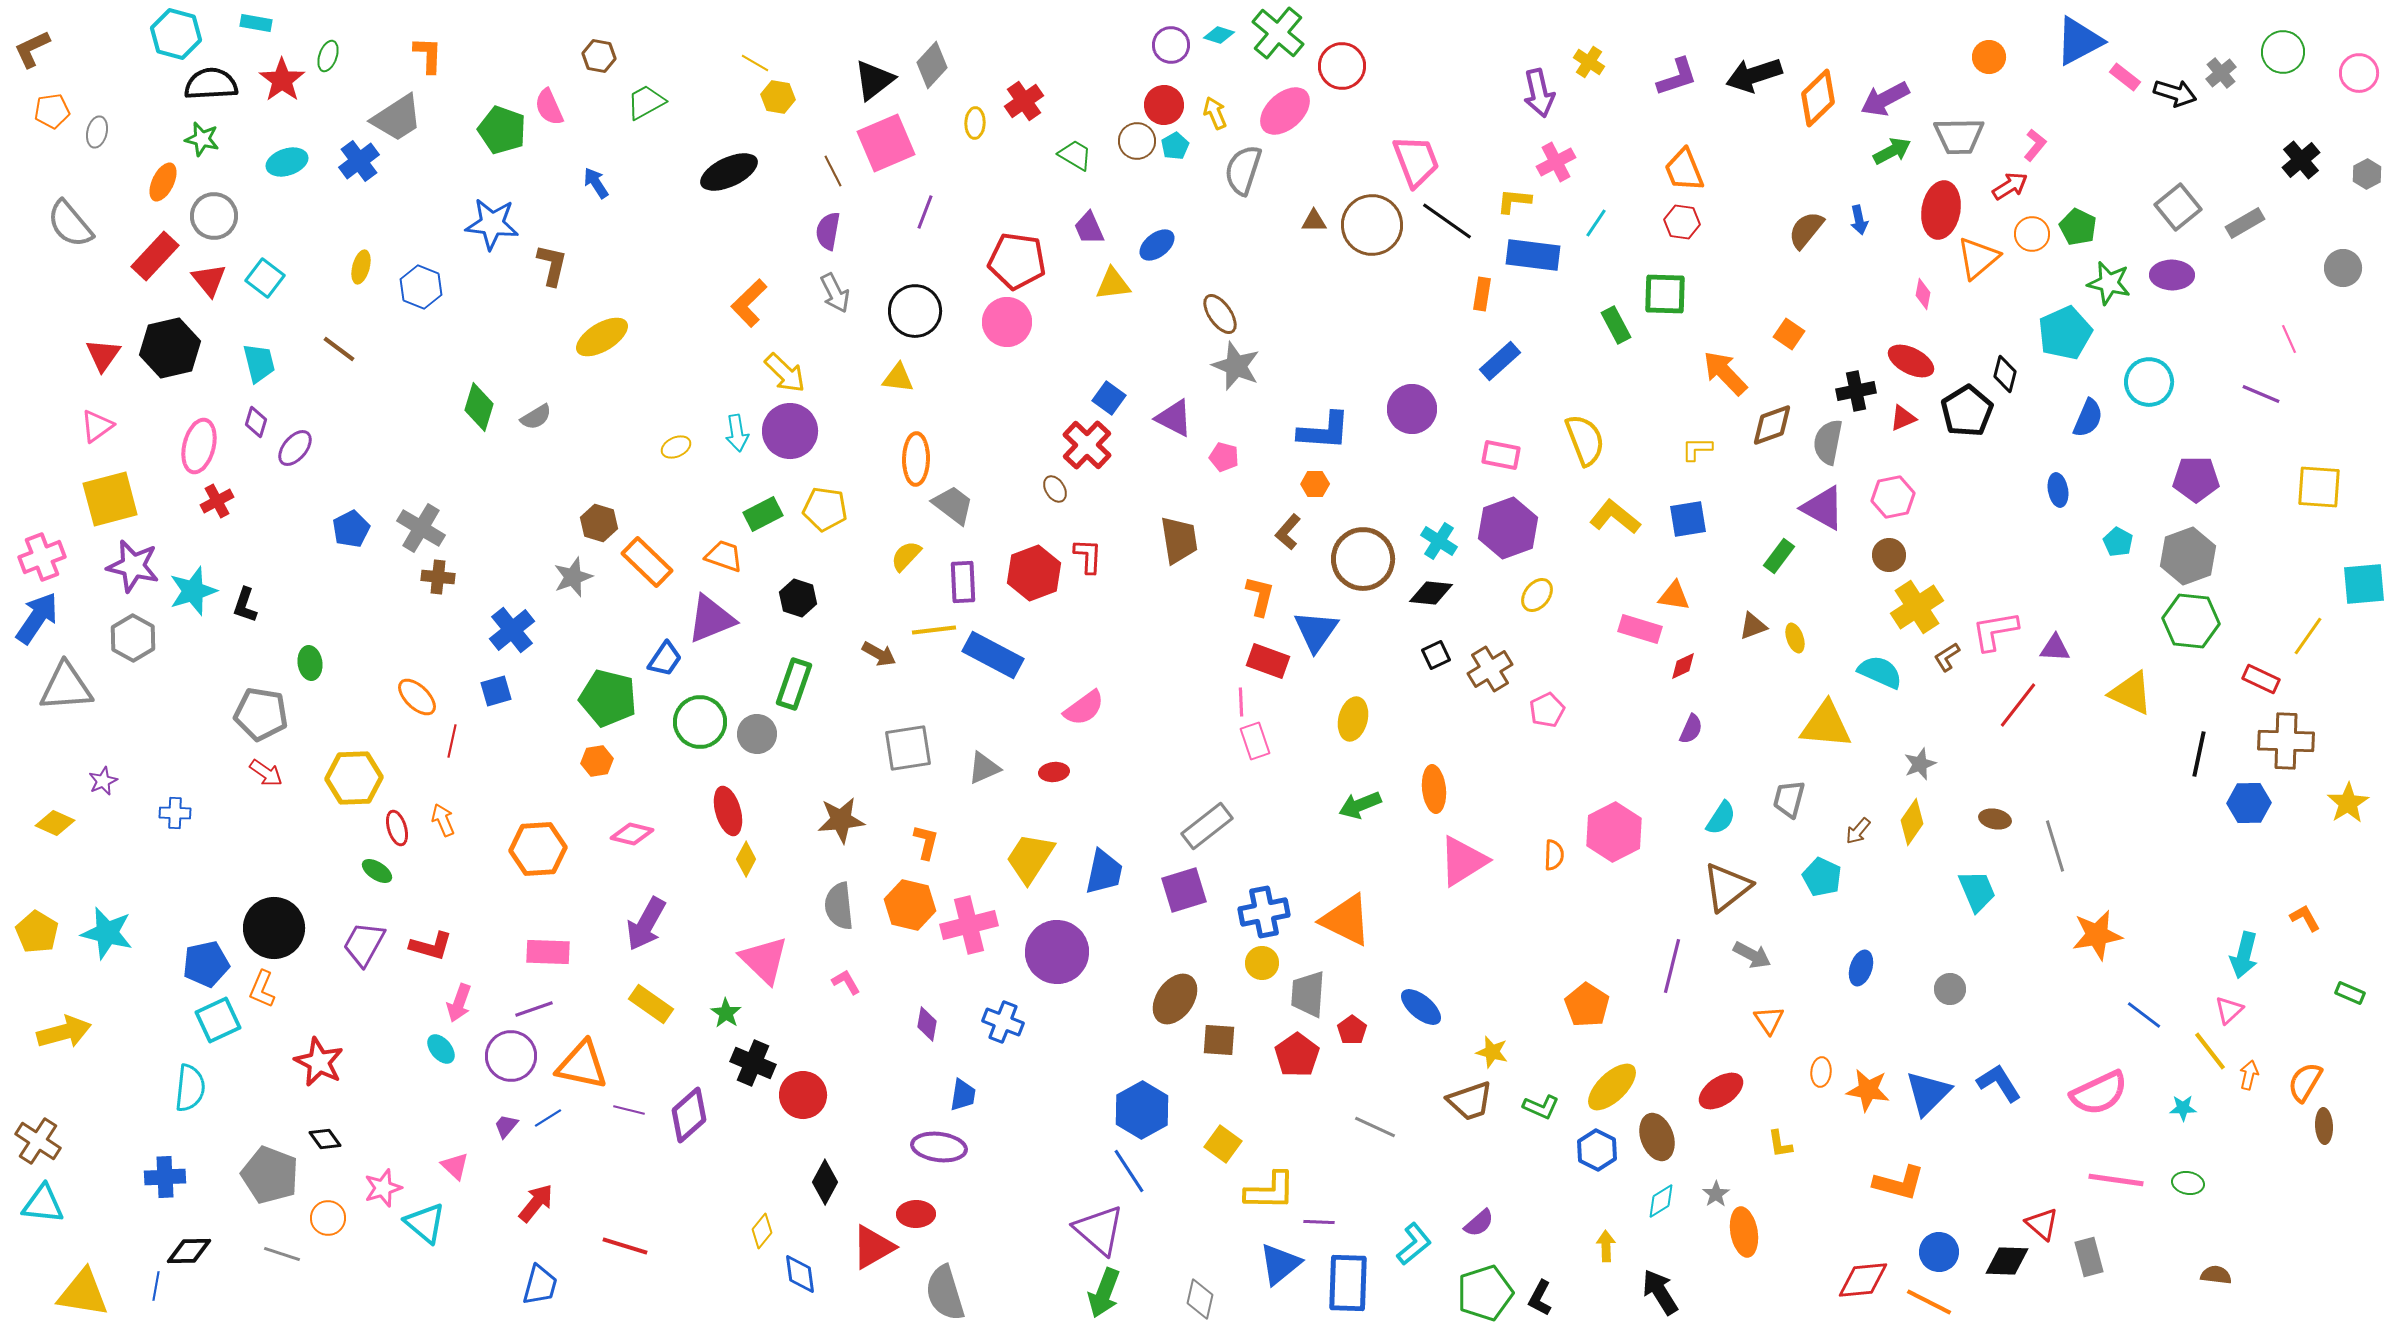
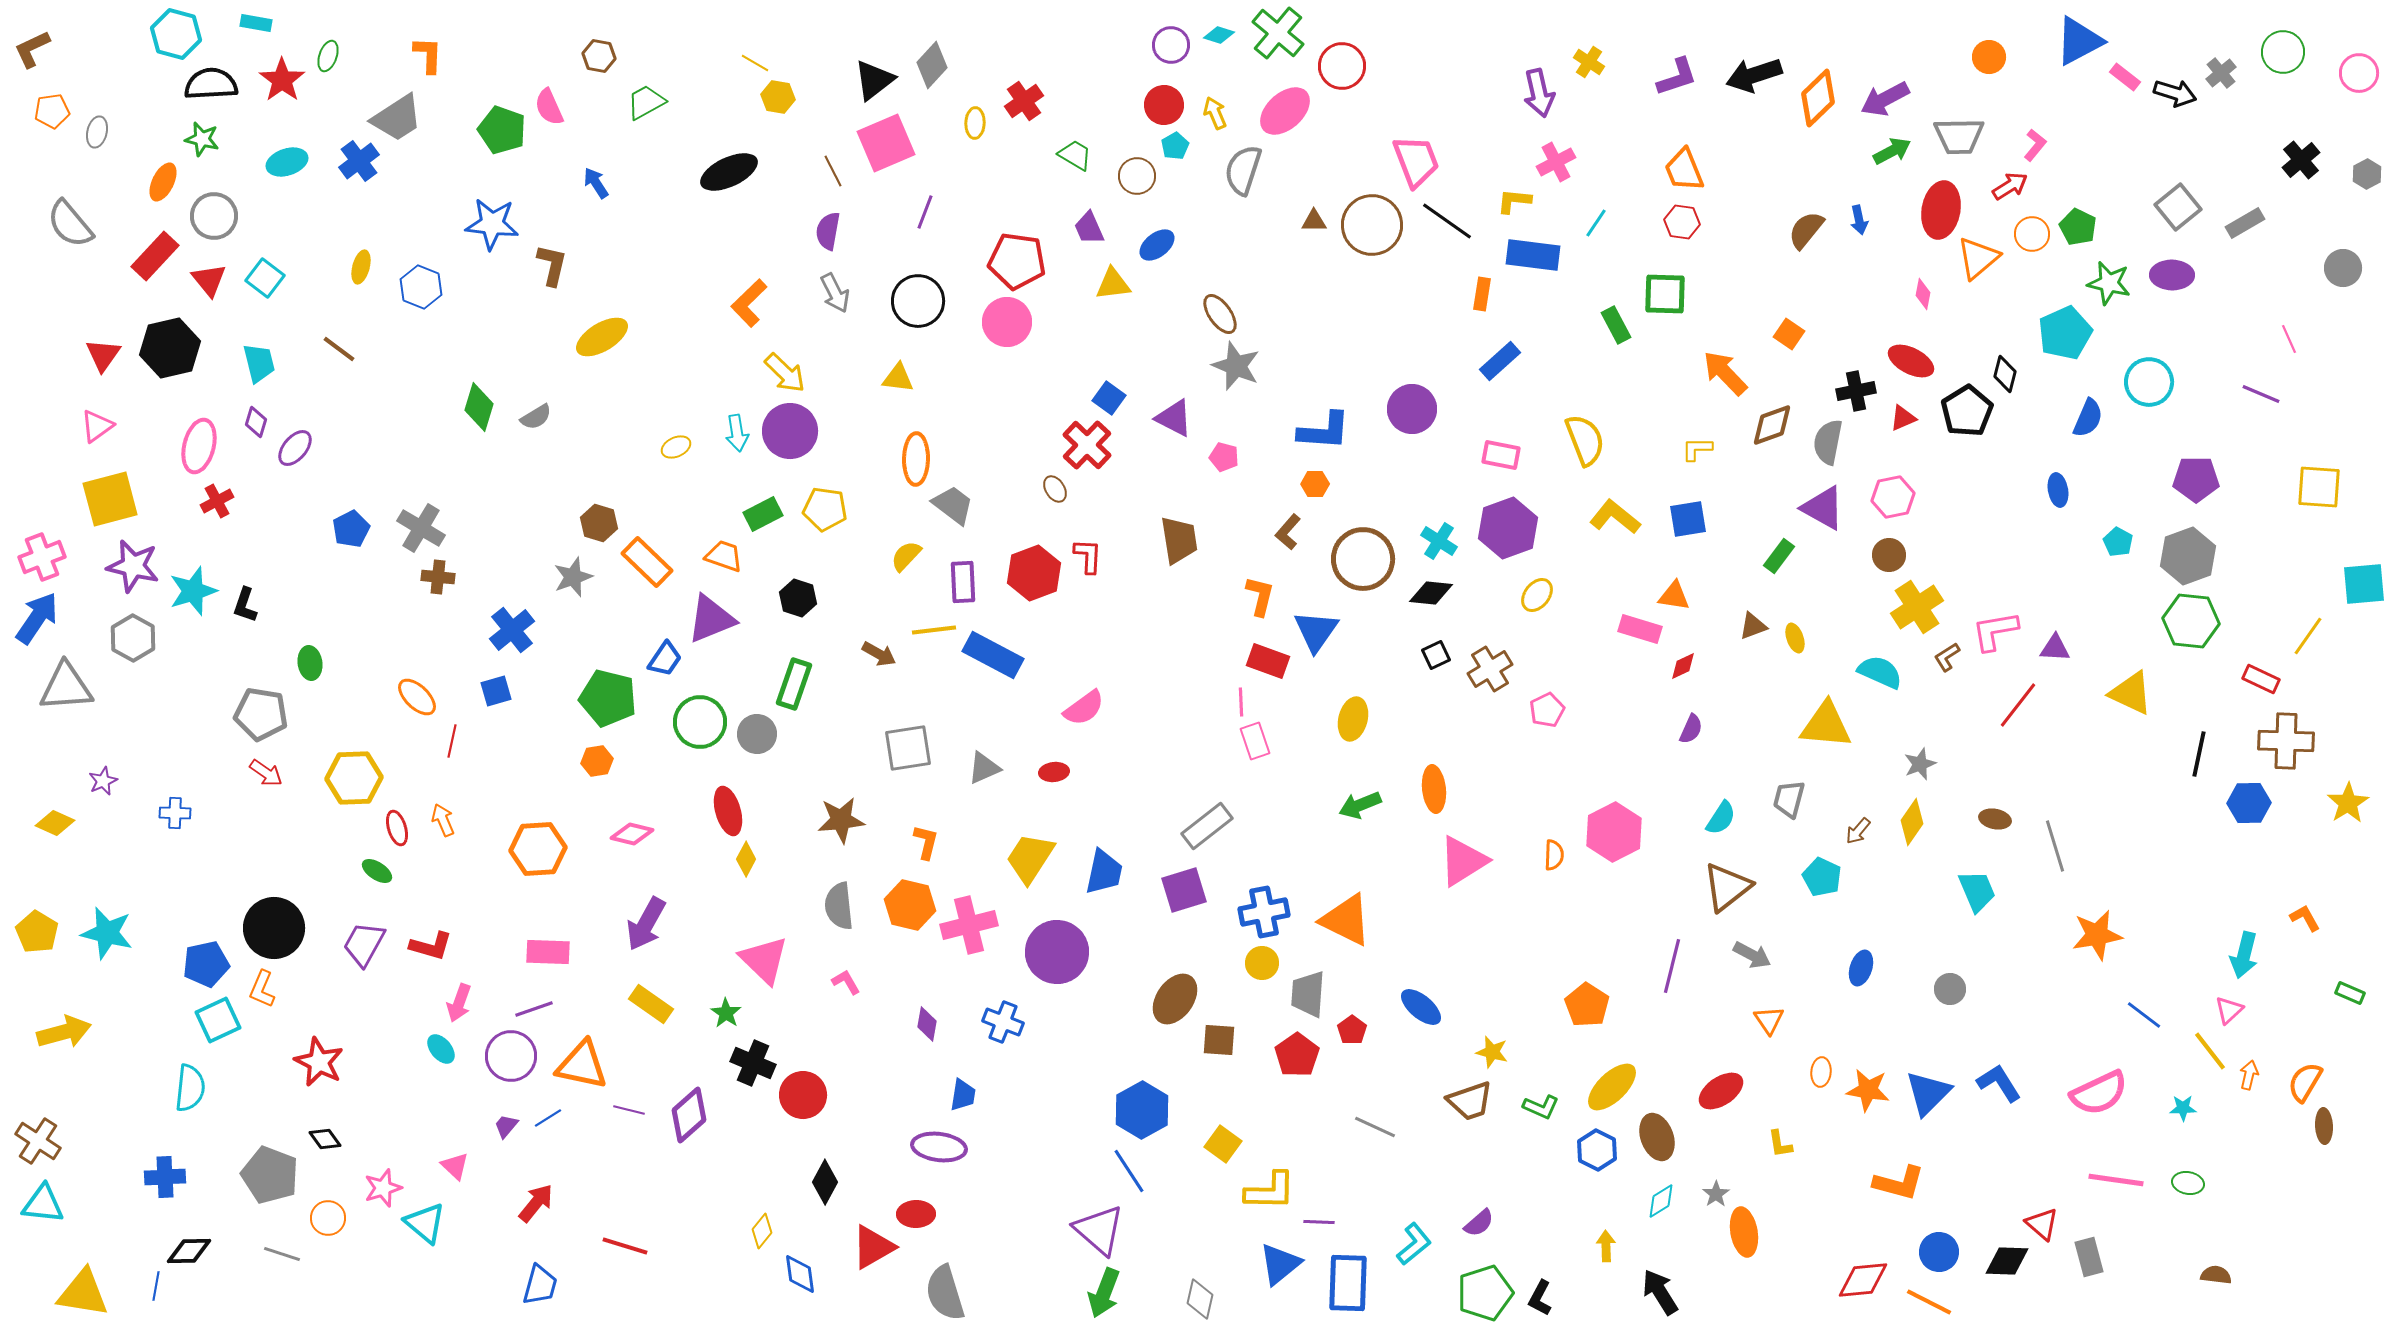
brown circle at (1137, 141): moved 35 px down
black circle at (915, 311): moved 3 px right, 10 px up
